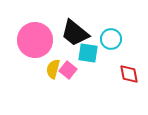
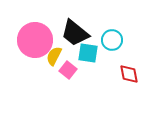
cyan circle: moved 1 px right, 1 px down
yellow semicircle: moved 1 px right, 13 px up; rotated 12 degrees clockwise
